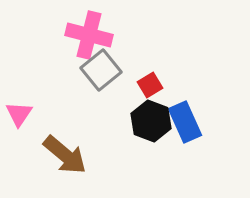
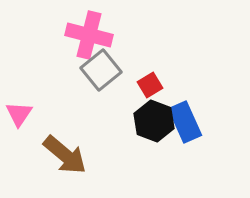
black hexagon: moved 3 px right
